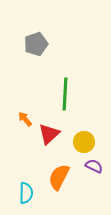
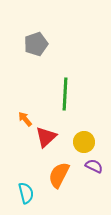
red triangle: moved 3 px left, 3 px down
orange semicircle: moved 2 px up
cyan semicircle: rotated 15 degrees counterclockwise
